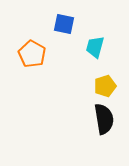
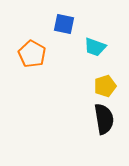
cyan trapezoid: rotated 85 degrees counterclockwise
